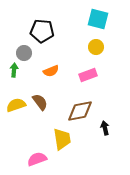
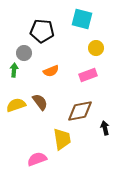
cyan square: moved 16 px left
yellow circle: moved 1 px down
